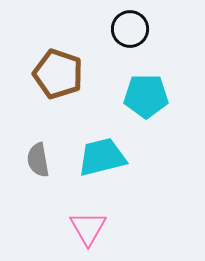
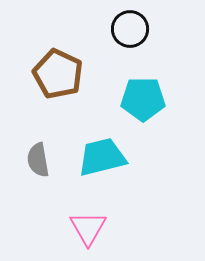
brown pentagon: rotated 6 degrees clockwise
cyan pentagon: moved 3 px left, 3 px down
